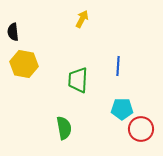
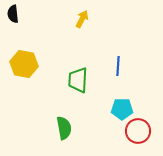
black semicircle: moved 18 px up
red circle: moved 3 px left, 2 px down
